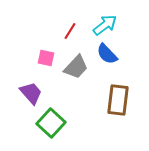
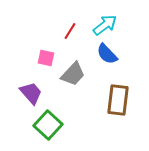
gray trapezoid: moved 3 px left, 7 px down
green square: moved 3 px left, 2 px down
